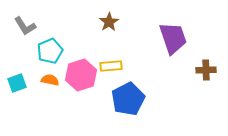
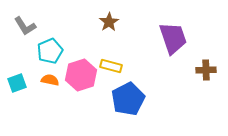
yellow rectangle: rotated 20 degrees clockwise
